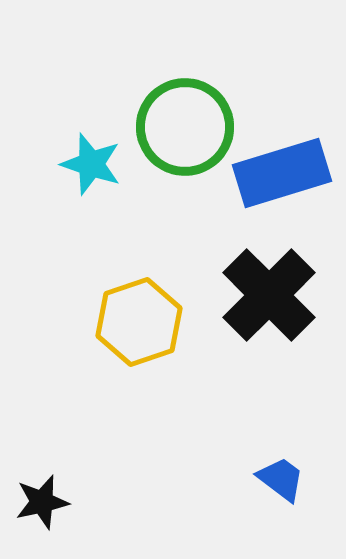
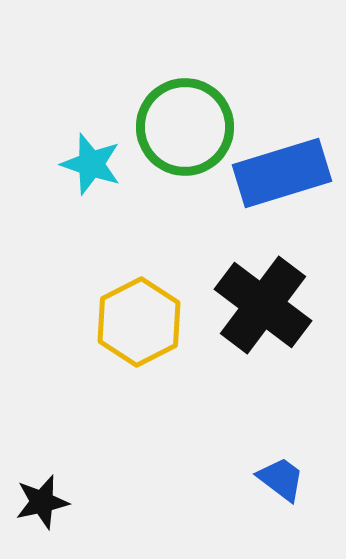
black cross: moved 6 px left, 10 px down; rotated 8 degrees counterclockwise
yellow hexagon: rotated 8 degrees counterclockwise
